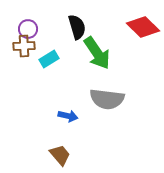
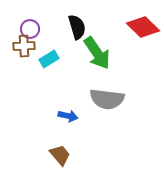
purple circle: moved 2 px right
